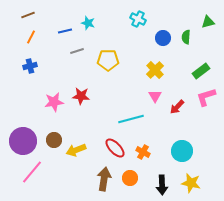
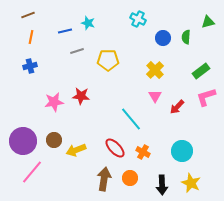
orange line: rotated 16 degrees counterclockwise
cyan line: rotated 65 degrees clockwise
yellow star: rotated 12 degrees clockwise
